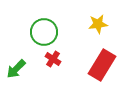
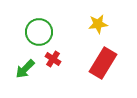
green circle: moved 5 px left
red rectangle: moved 1 px right, 2 px up
green arrow: moved 9 px right
